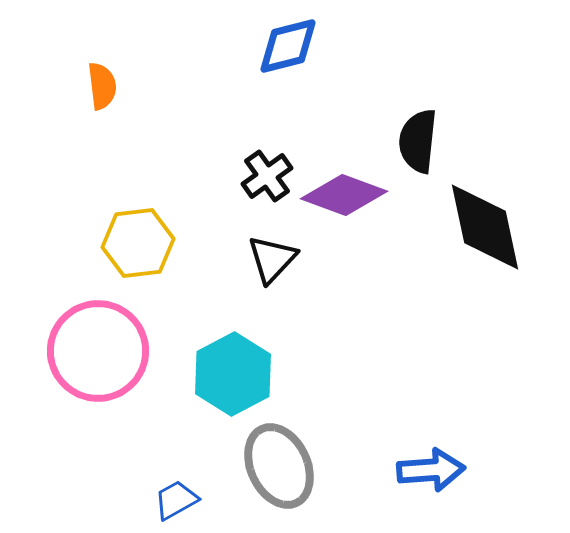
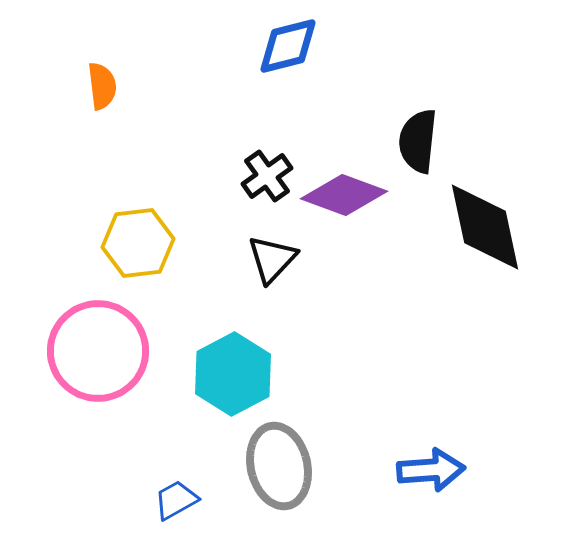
gray ellipse: rotated 12 degrees clockwise
